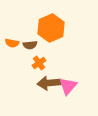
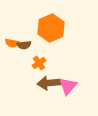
brown semicircle: moved 6 px left
